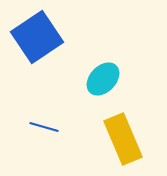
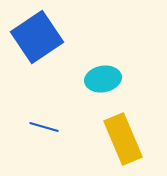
cyan ellipse: rotated 36 degrees clockwise
